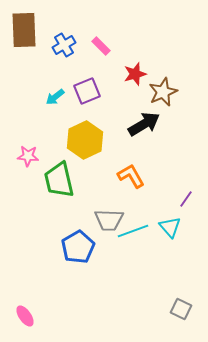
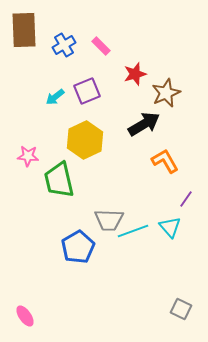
brown star: moved 3 px right, 1 px down
orange L-shape: moved 34 px right, 15 px up
